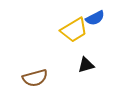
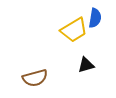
blue semicircle: rotated 54 degrees counterclockwise
